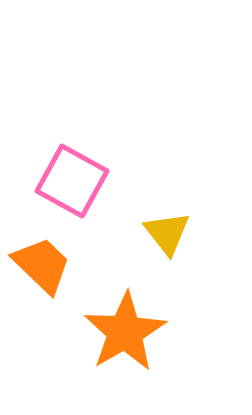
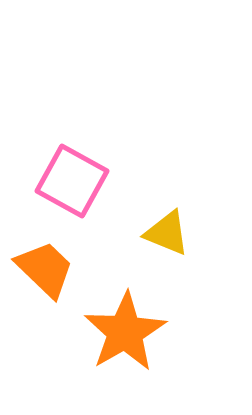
yellow triangle: rotated 30 degrees counterclockwise
orange trapezoid: moved 3 px right, 4 px down
